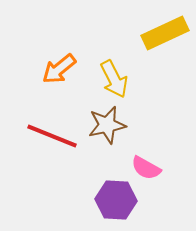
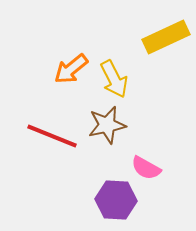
yellow rectangle: moved 1 px right, 4 px down
orange arrow: moved 12 px right
